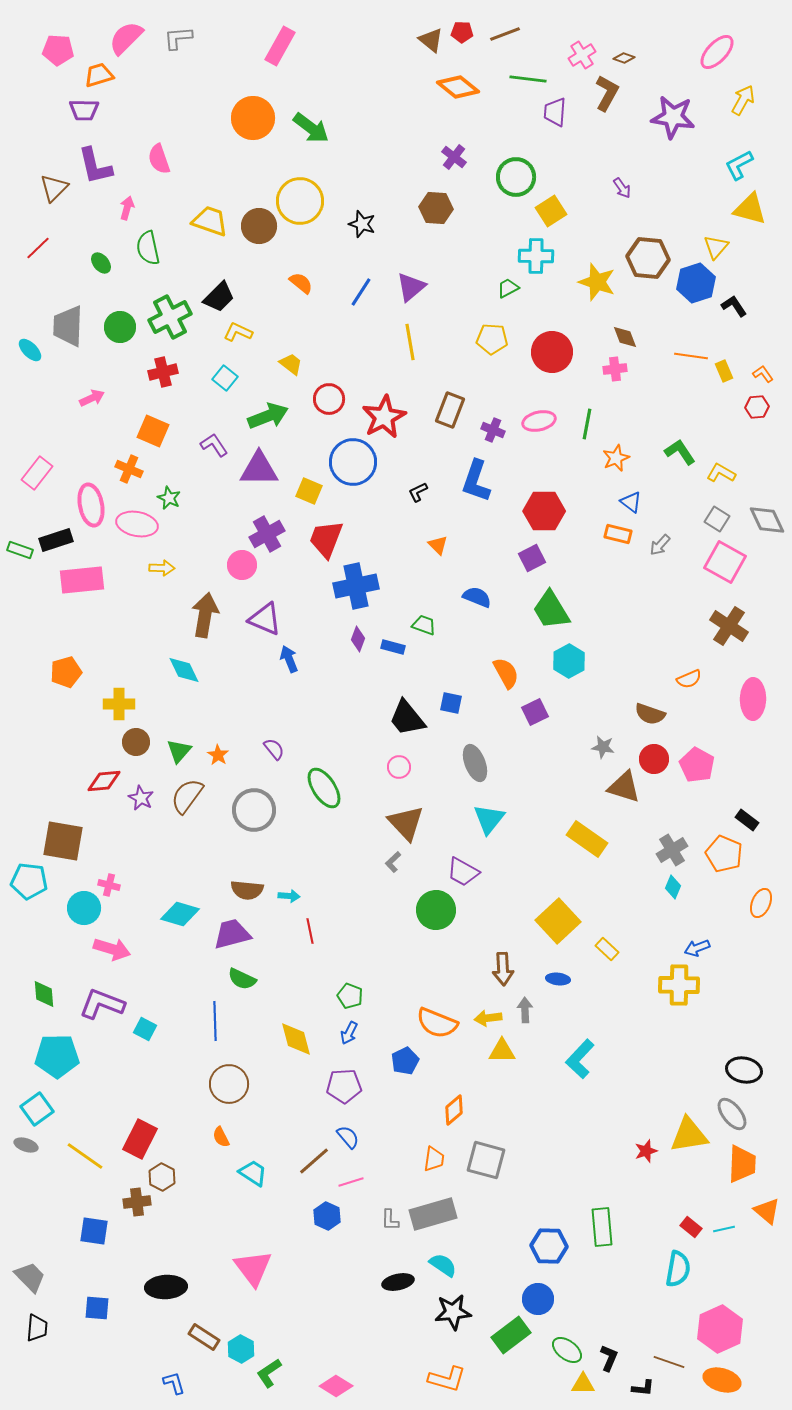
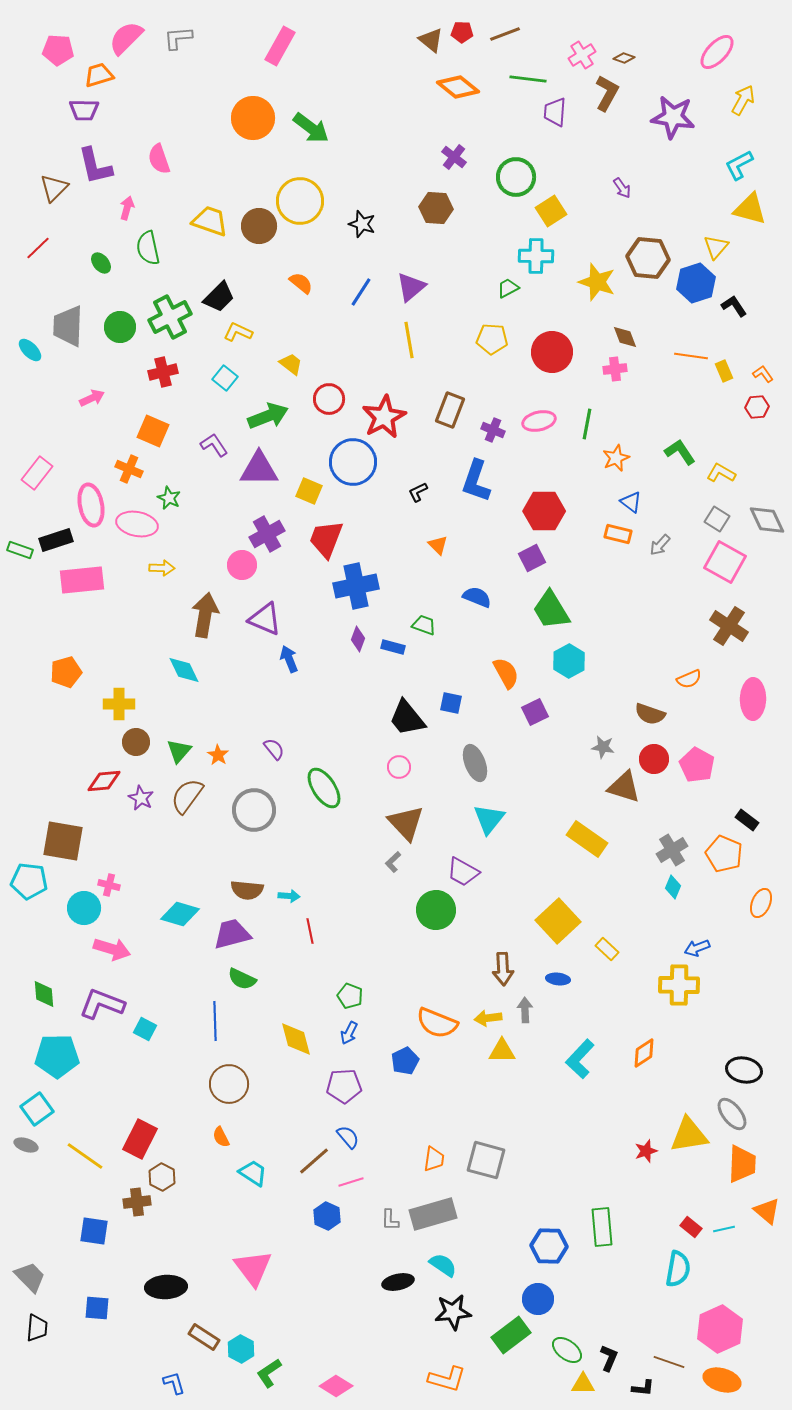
yellow line at (410, 342): moved 1 px left, 2 px up
orange diamond at (454, 1110): moved 190 px right, 57 px up; rotated 8 degrees clockwise
